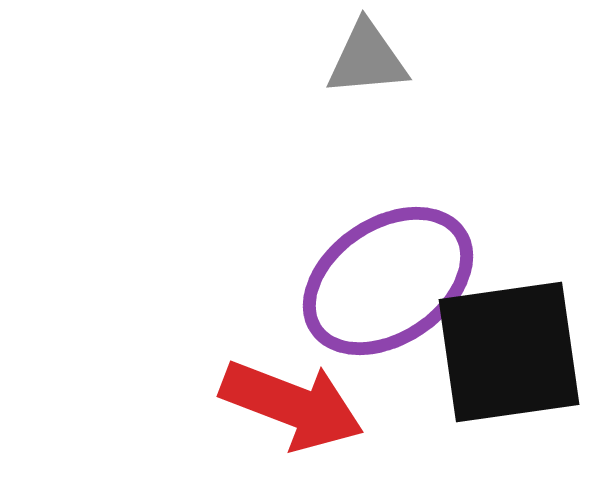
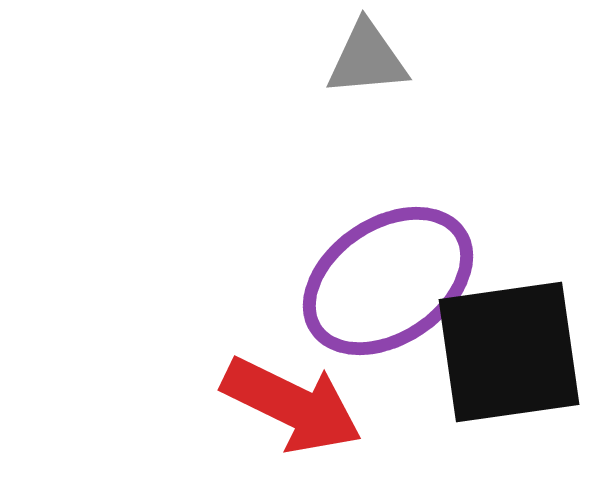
red arrow: rotated 5 degrees clockwise
